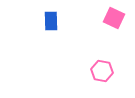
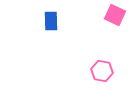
pink square: moved 1 px right, 3 px up
